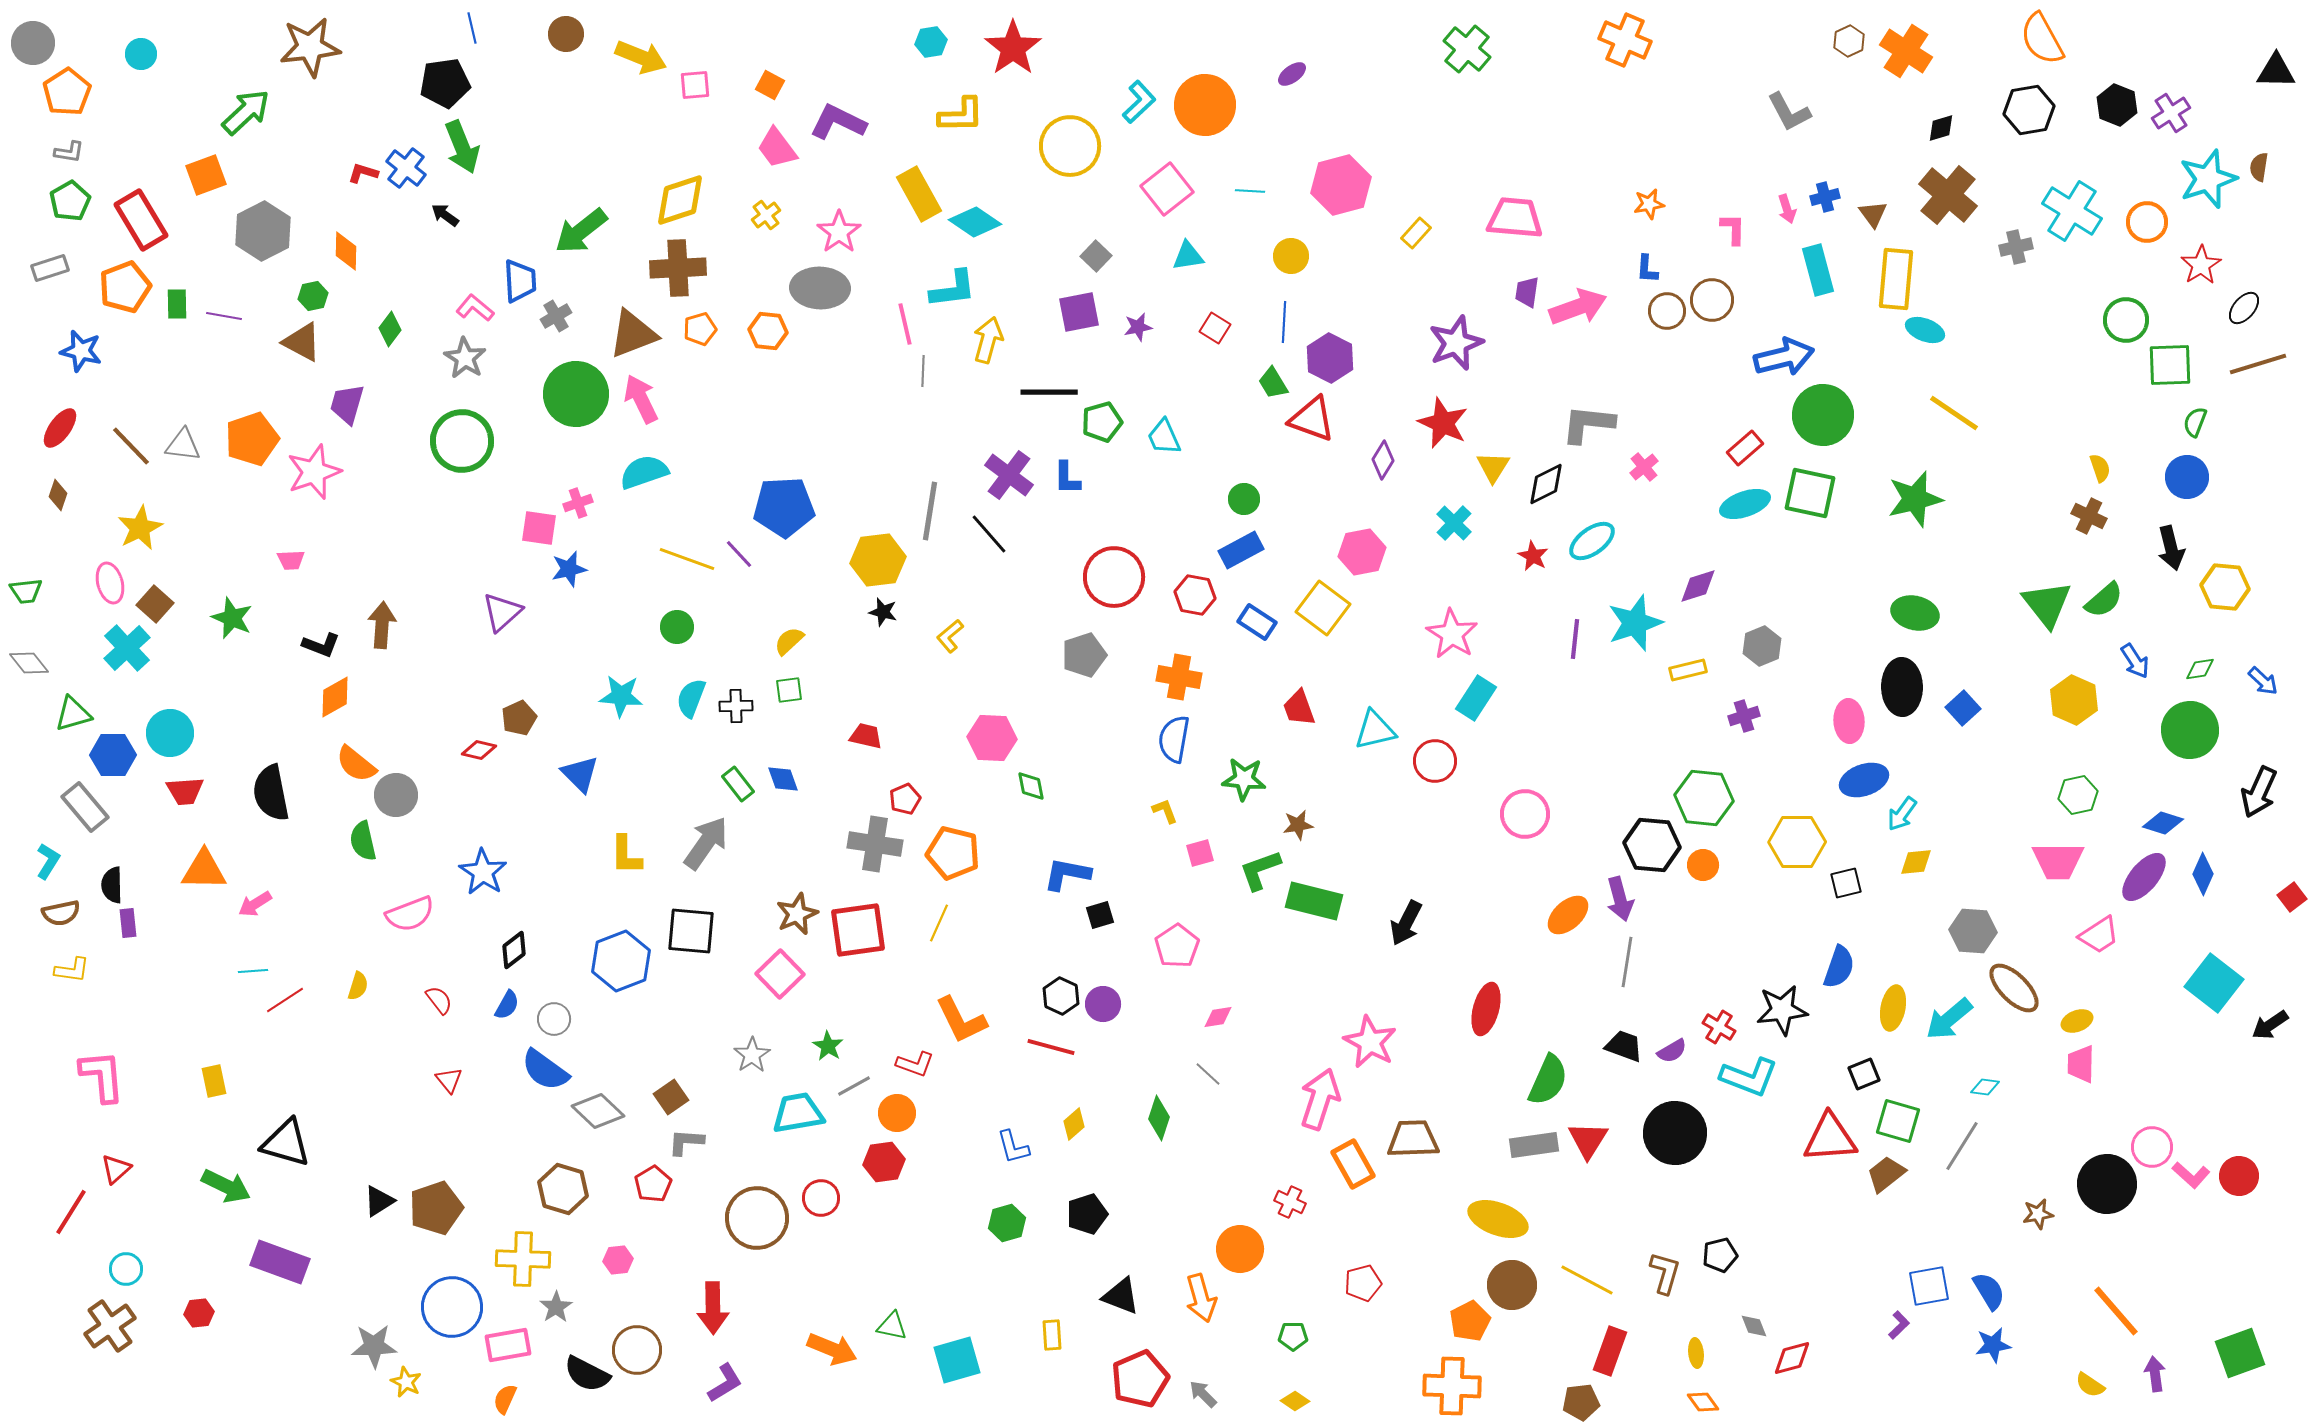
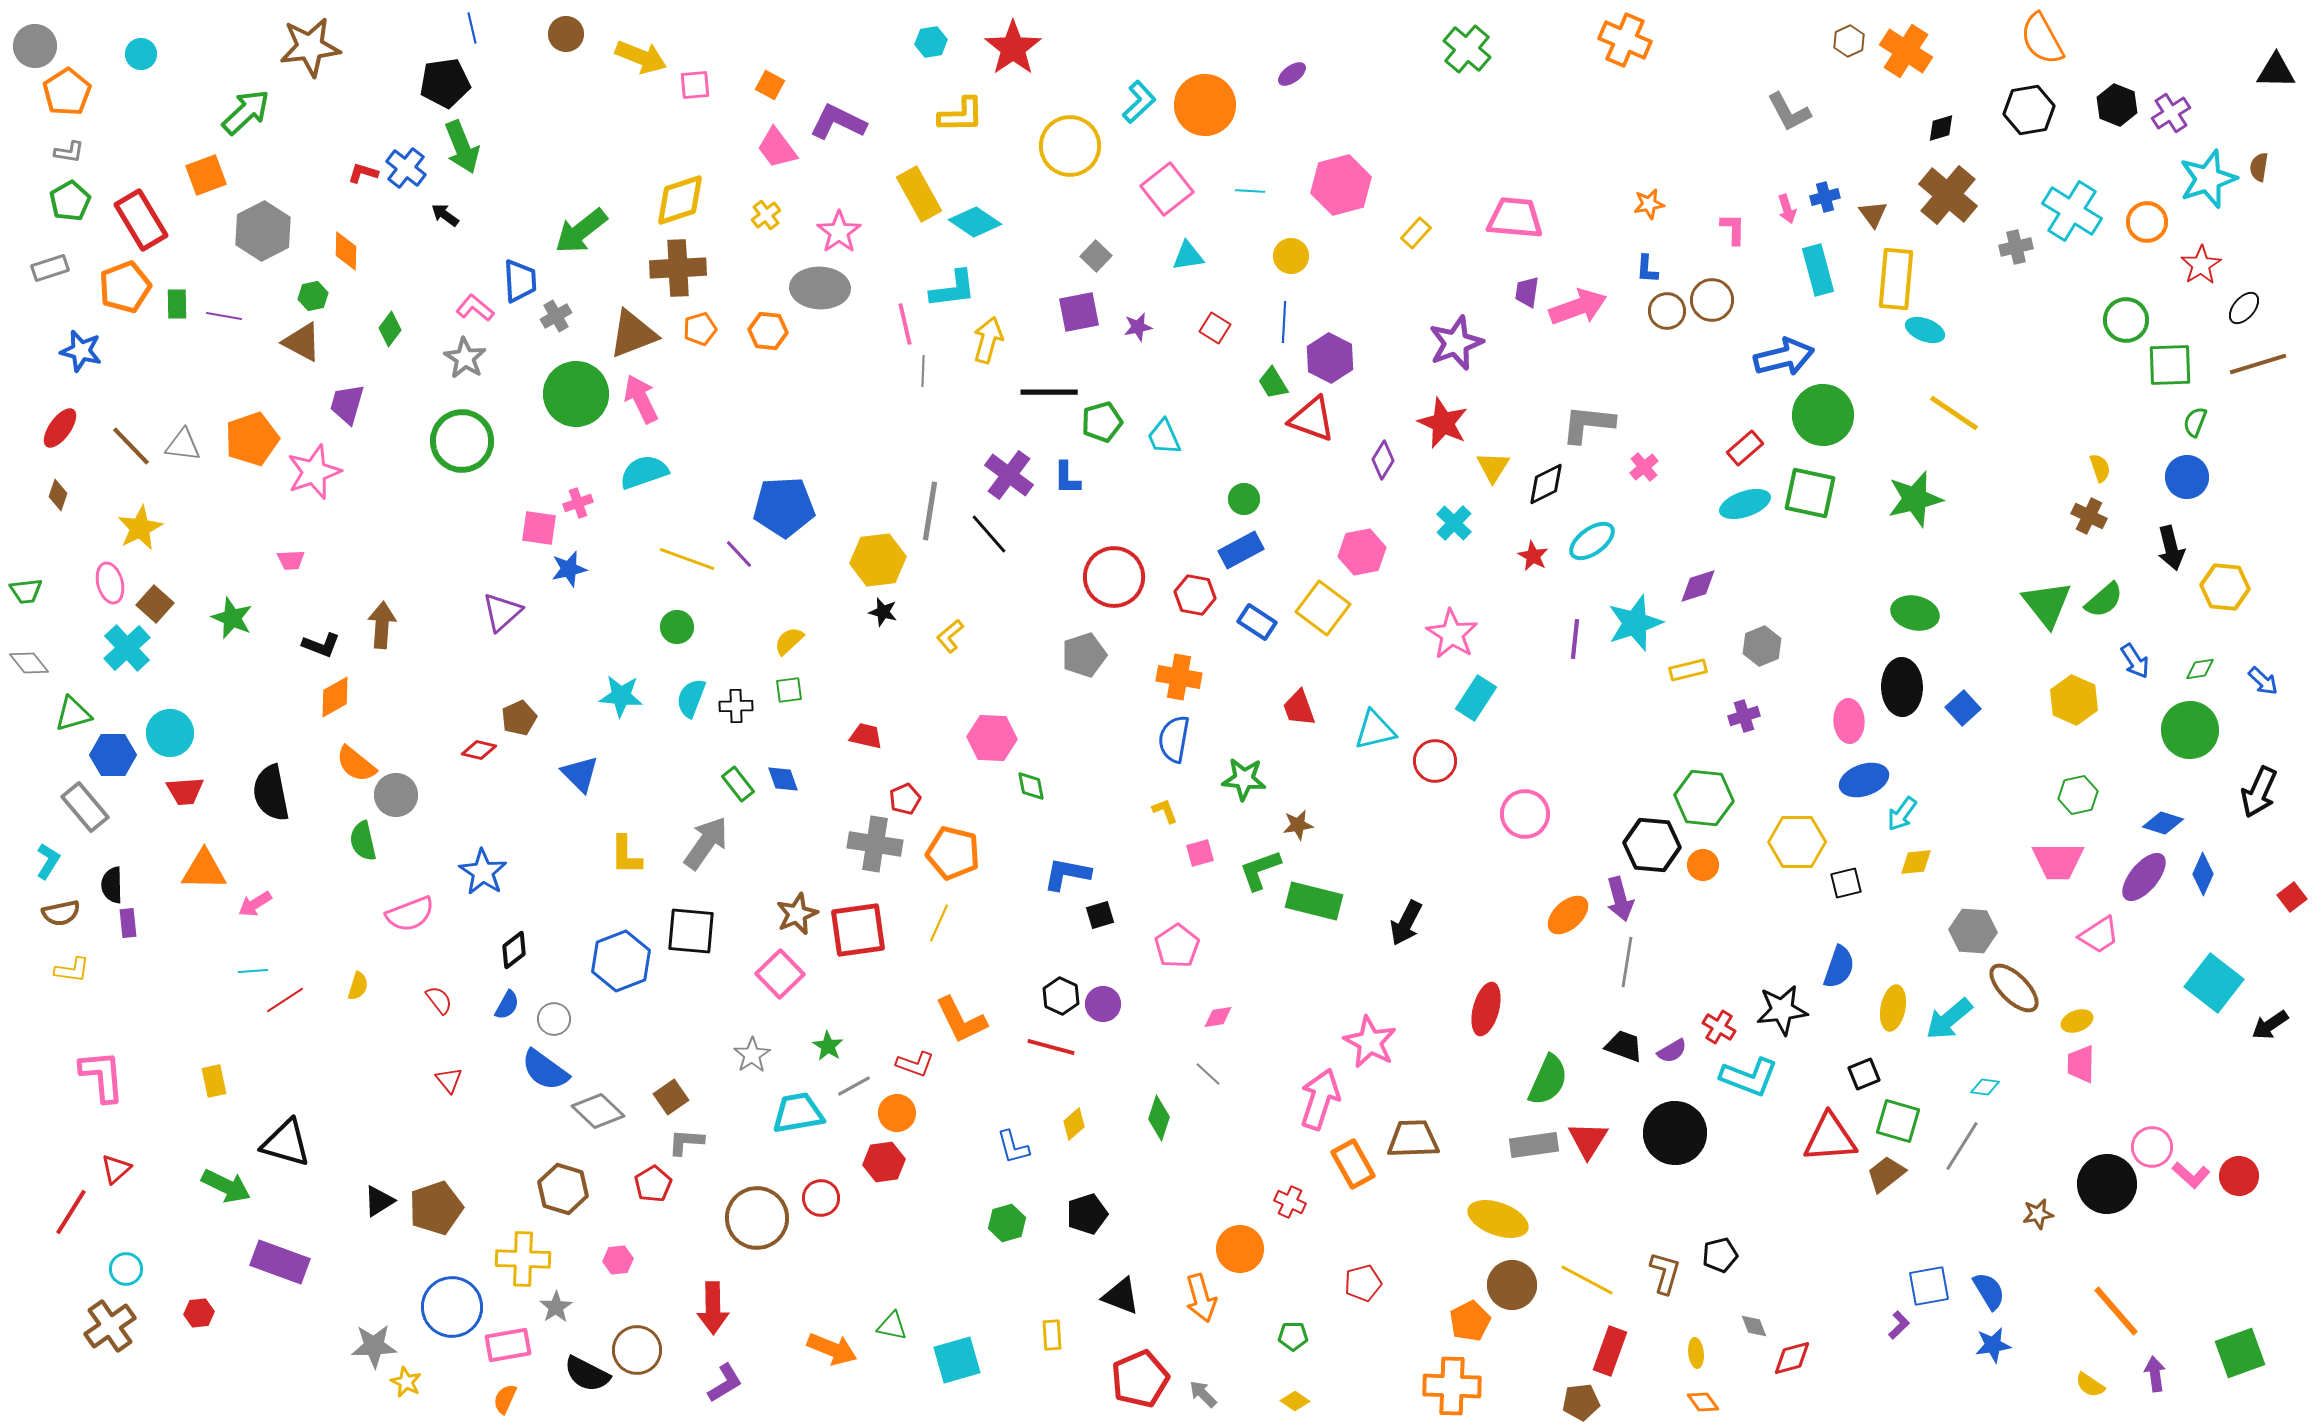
gray circle at (33, 43): moved 2 px right, 3 px down
